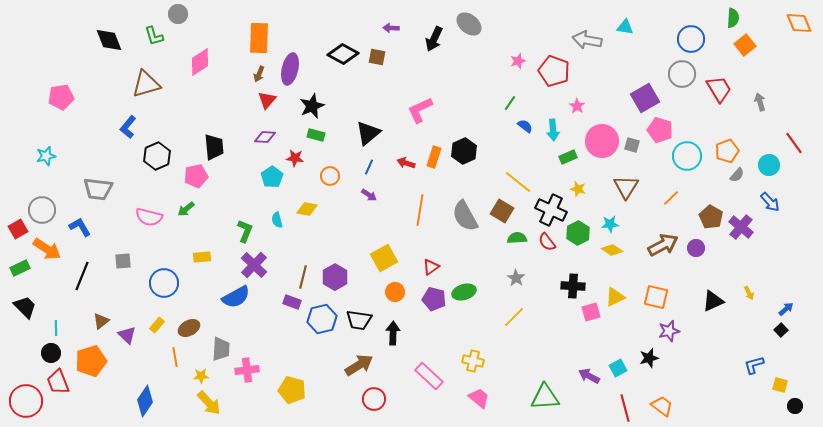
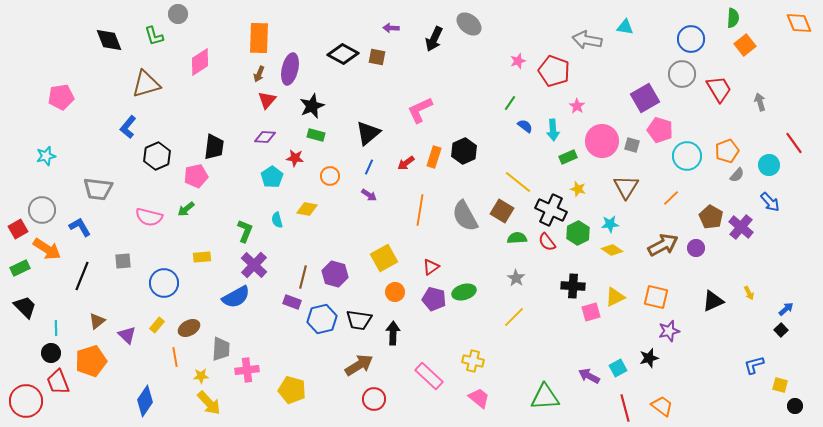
black trapezoid at (214, 147): rotated 12 degrees clockwise
red arrow at (406, 163): rotated 54 degrees counterclockwise
purple hexagon at (335, 277): moved 3 px up; rotated 15 degrees counterclockwise
brown triangle at (101, 321): moved 4 px left
